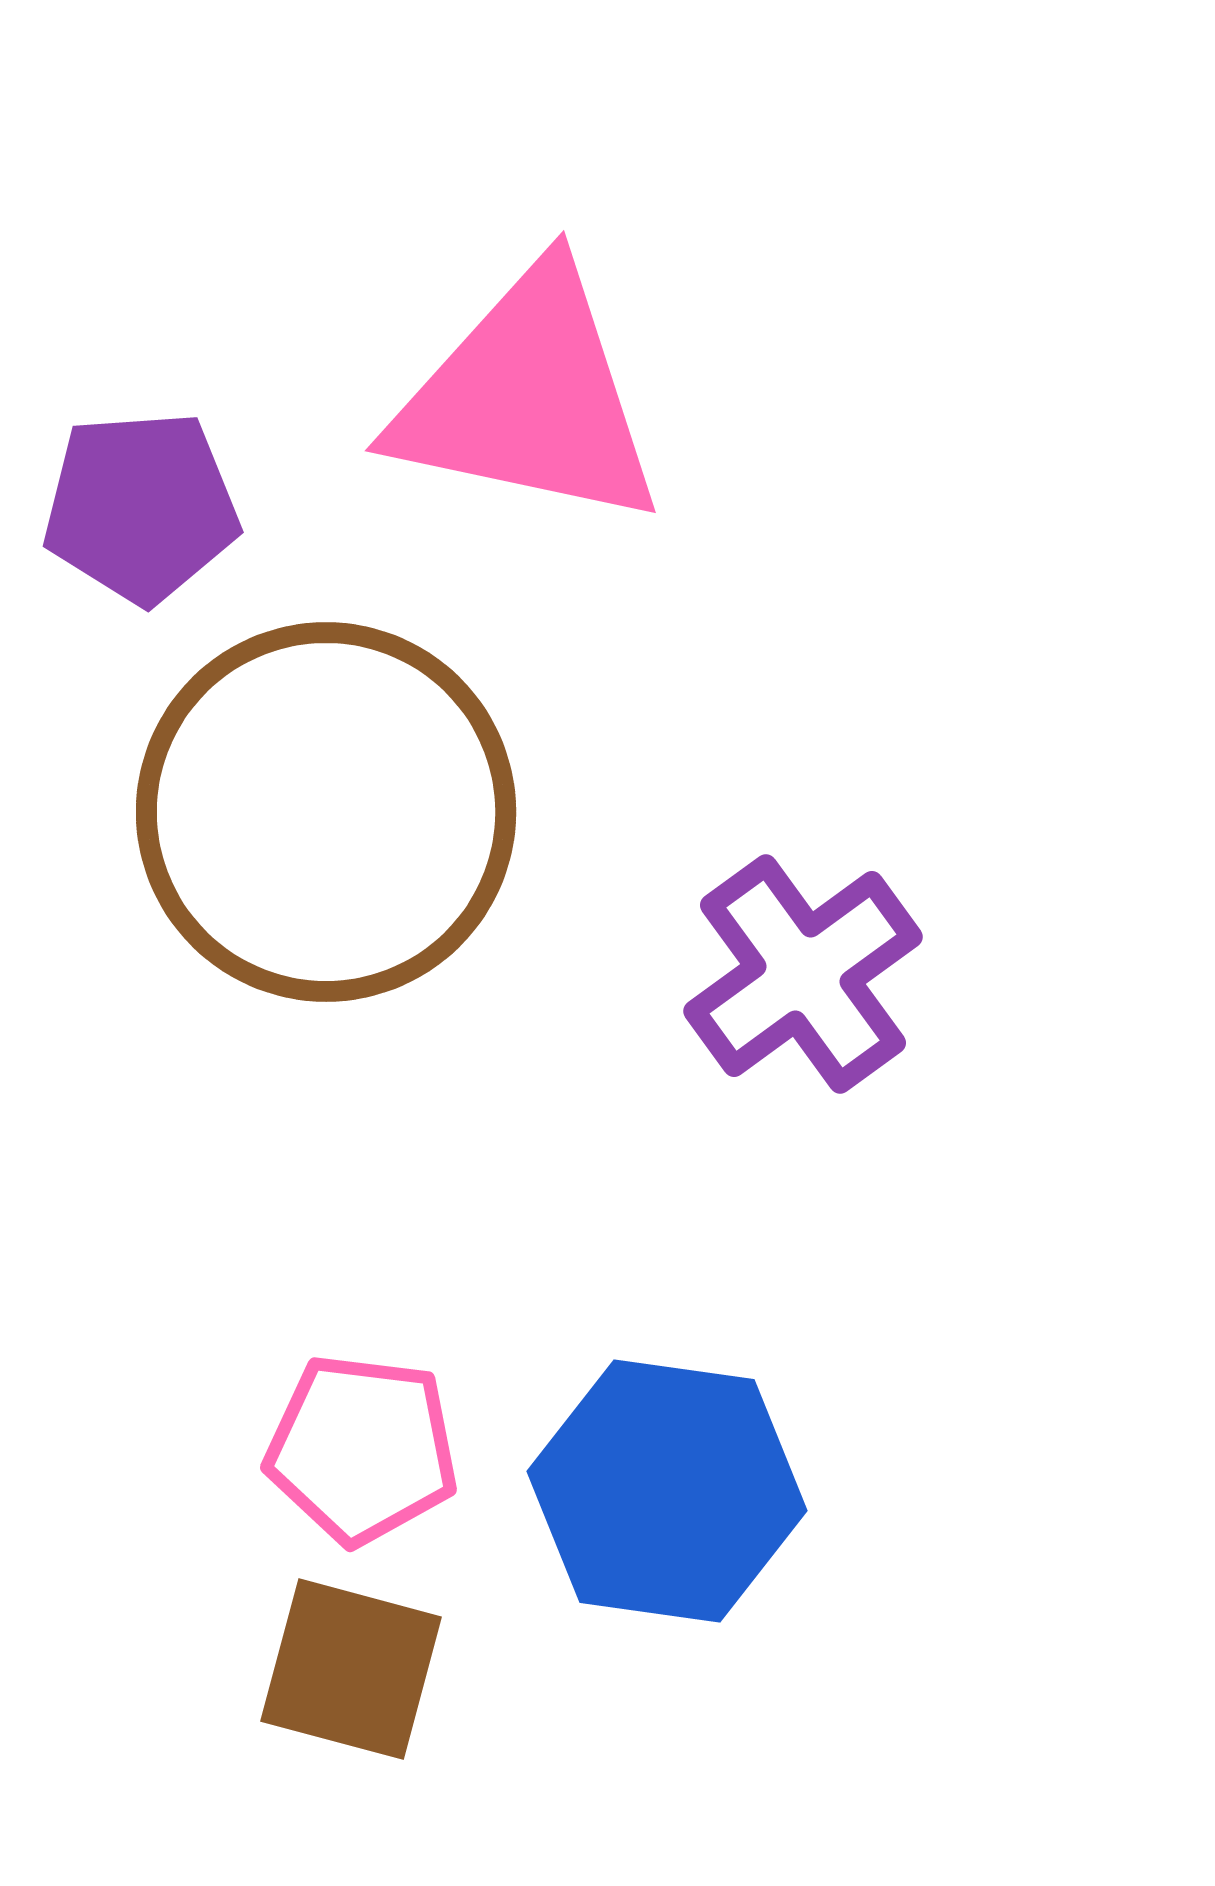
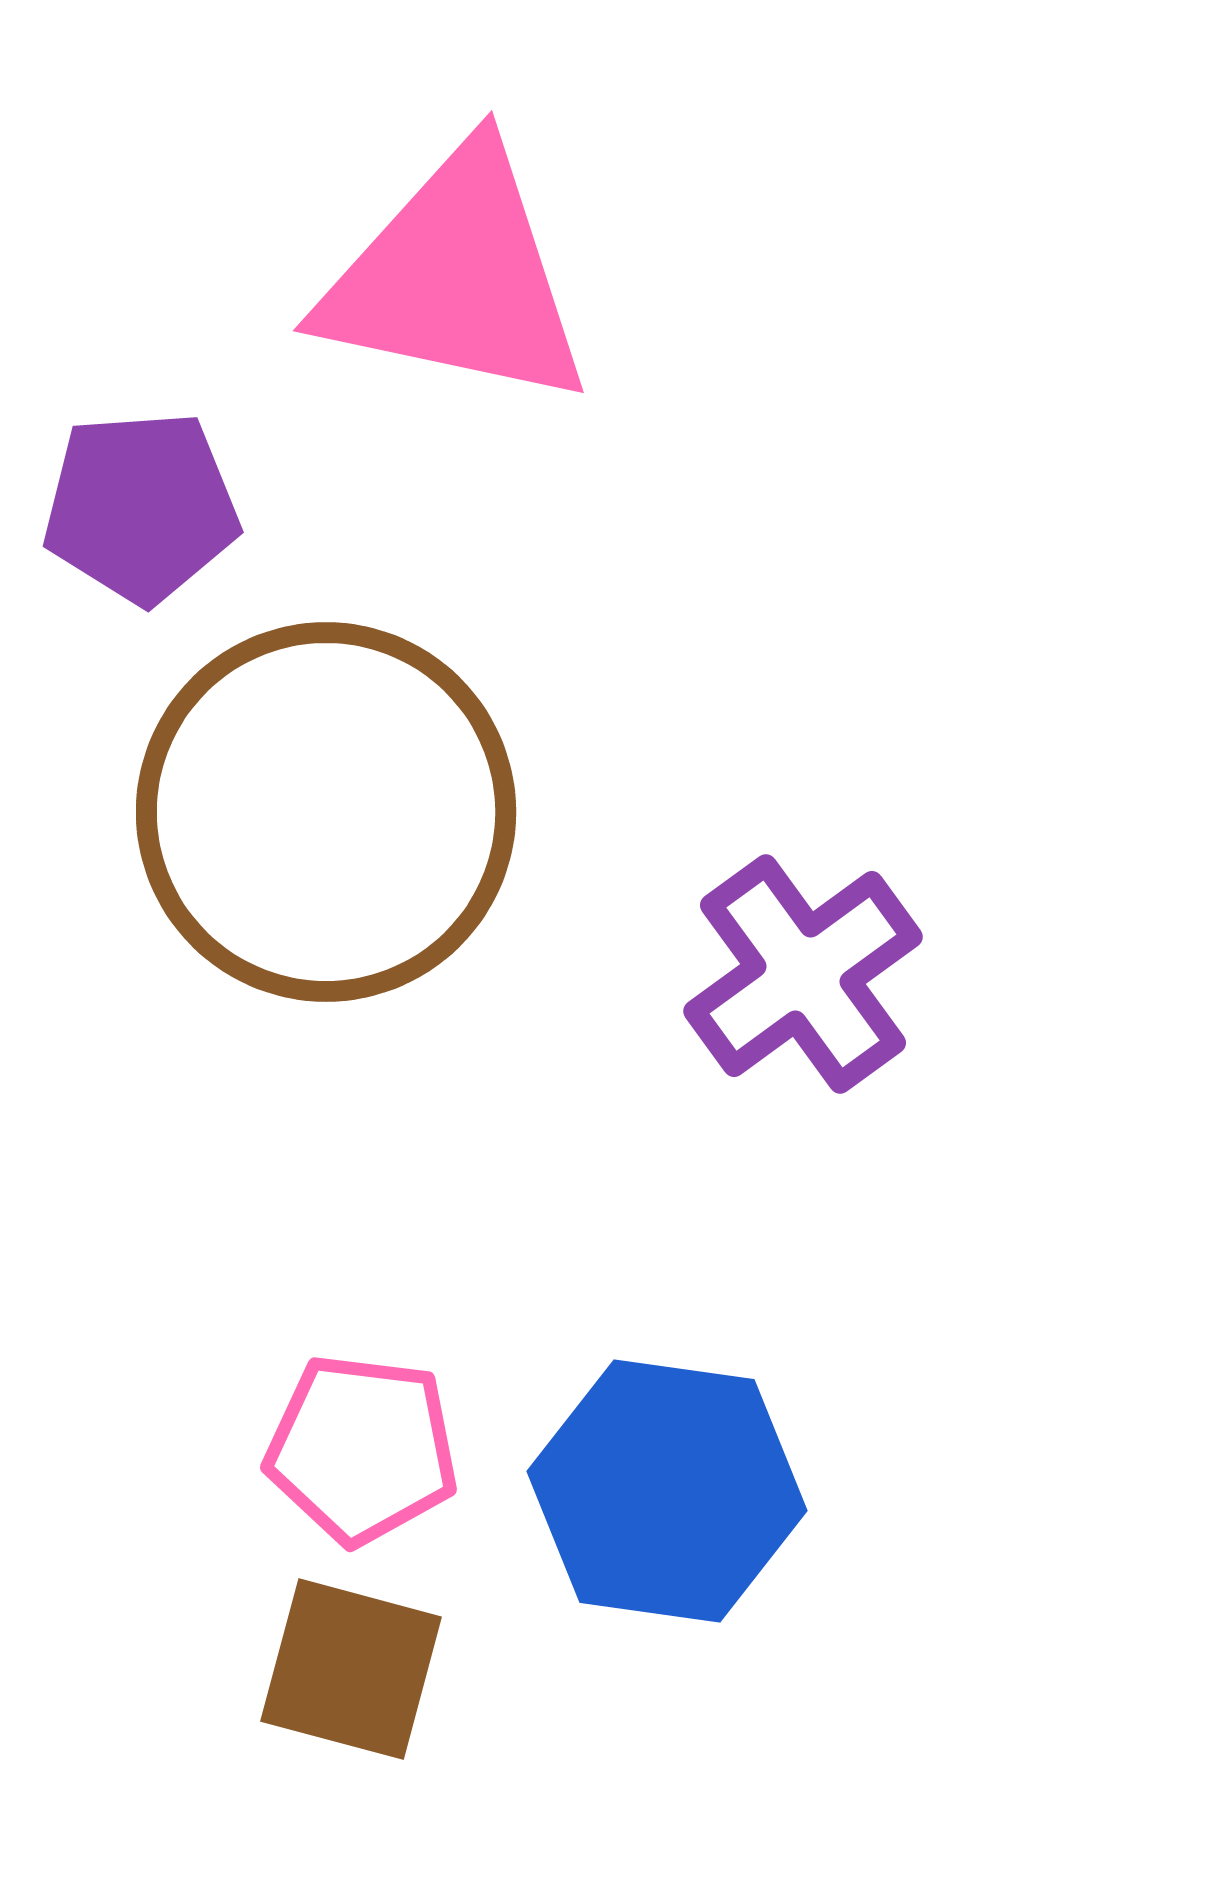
pink triangle: moved 72 px left, 120 px up
